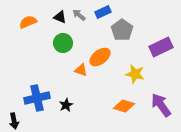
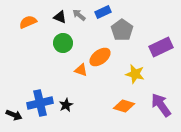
blue cross: moved 3 px right, 5 px down
black arrow: moved 6 px up; rotated 56 degrees counterclockwise
